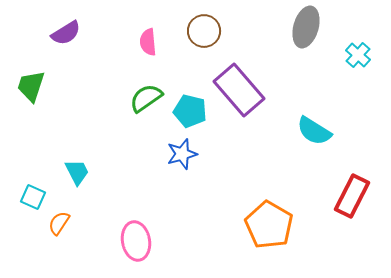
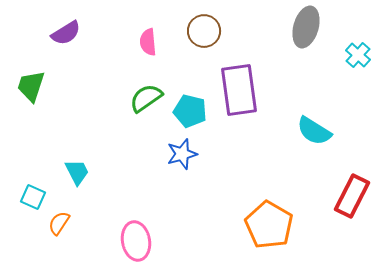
purple rectangle: rotated 33 degrees clockwise
